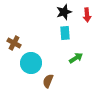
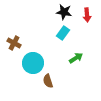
black star: rotated 28 degrees clockwise
cyan rectangle: moved 2 px left; rotated 40 degrees clockwise
cyan circle: moved 2 px right
brown semicircle: rotated 40 degrees counterclockwise
